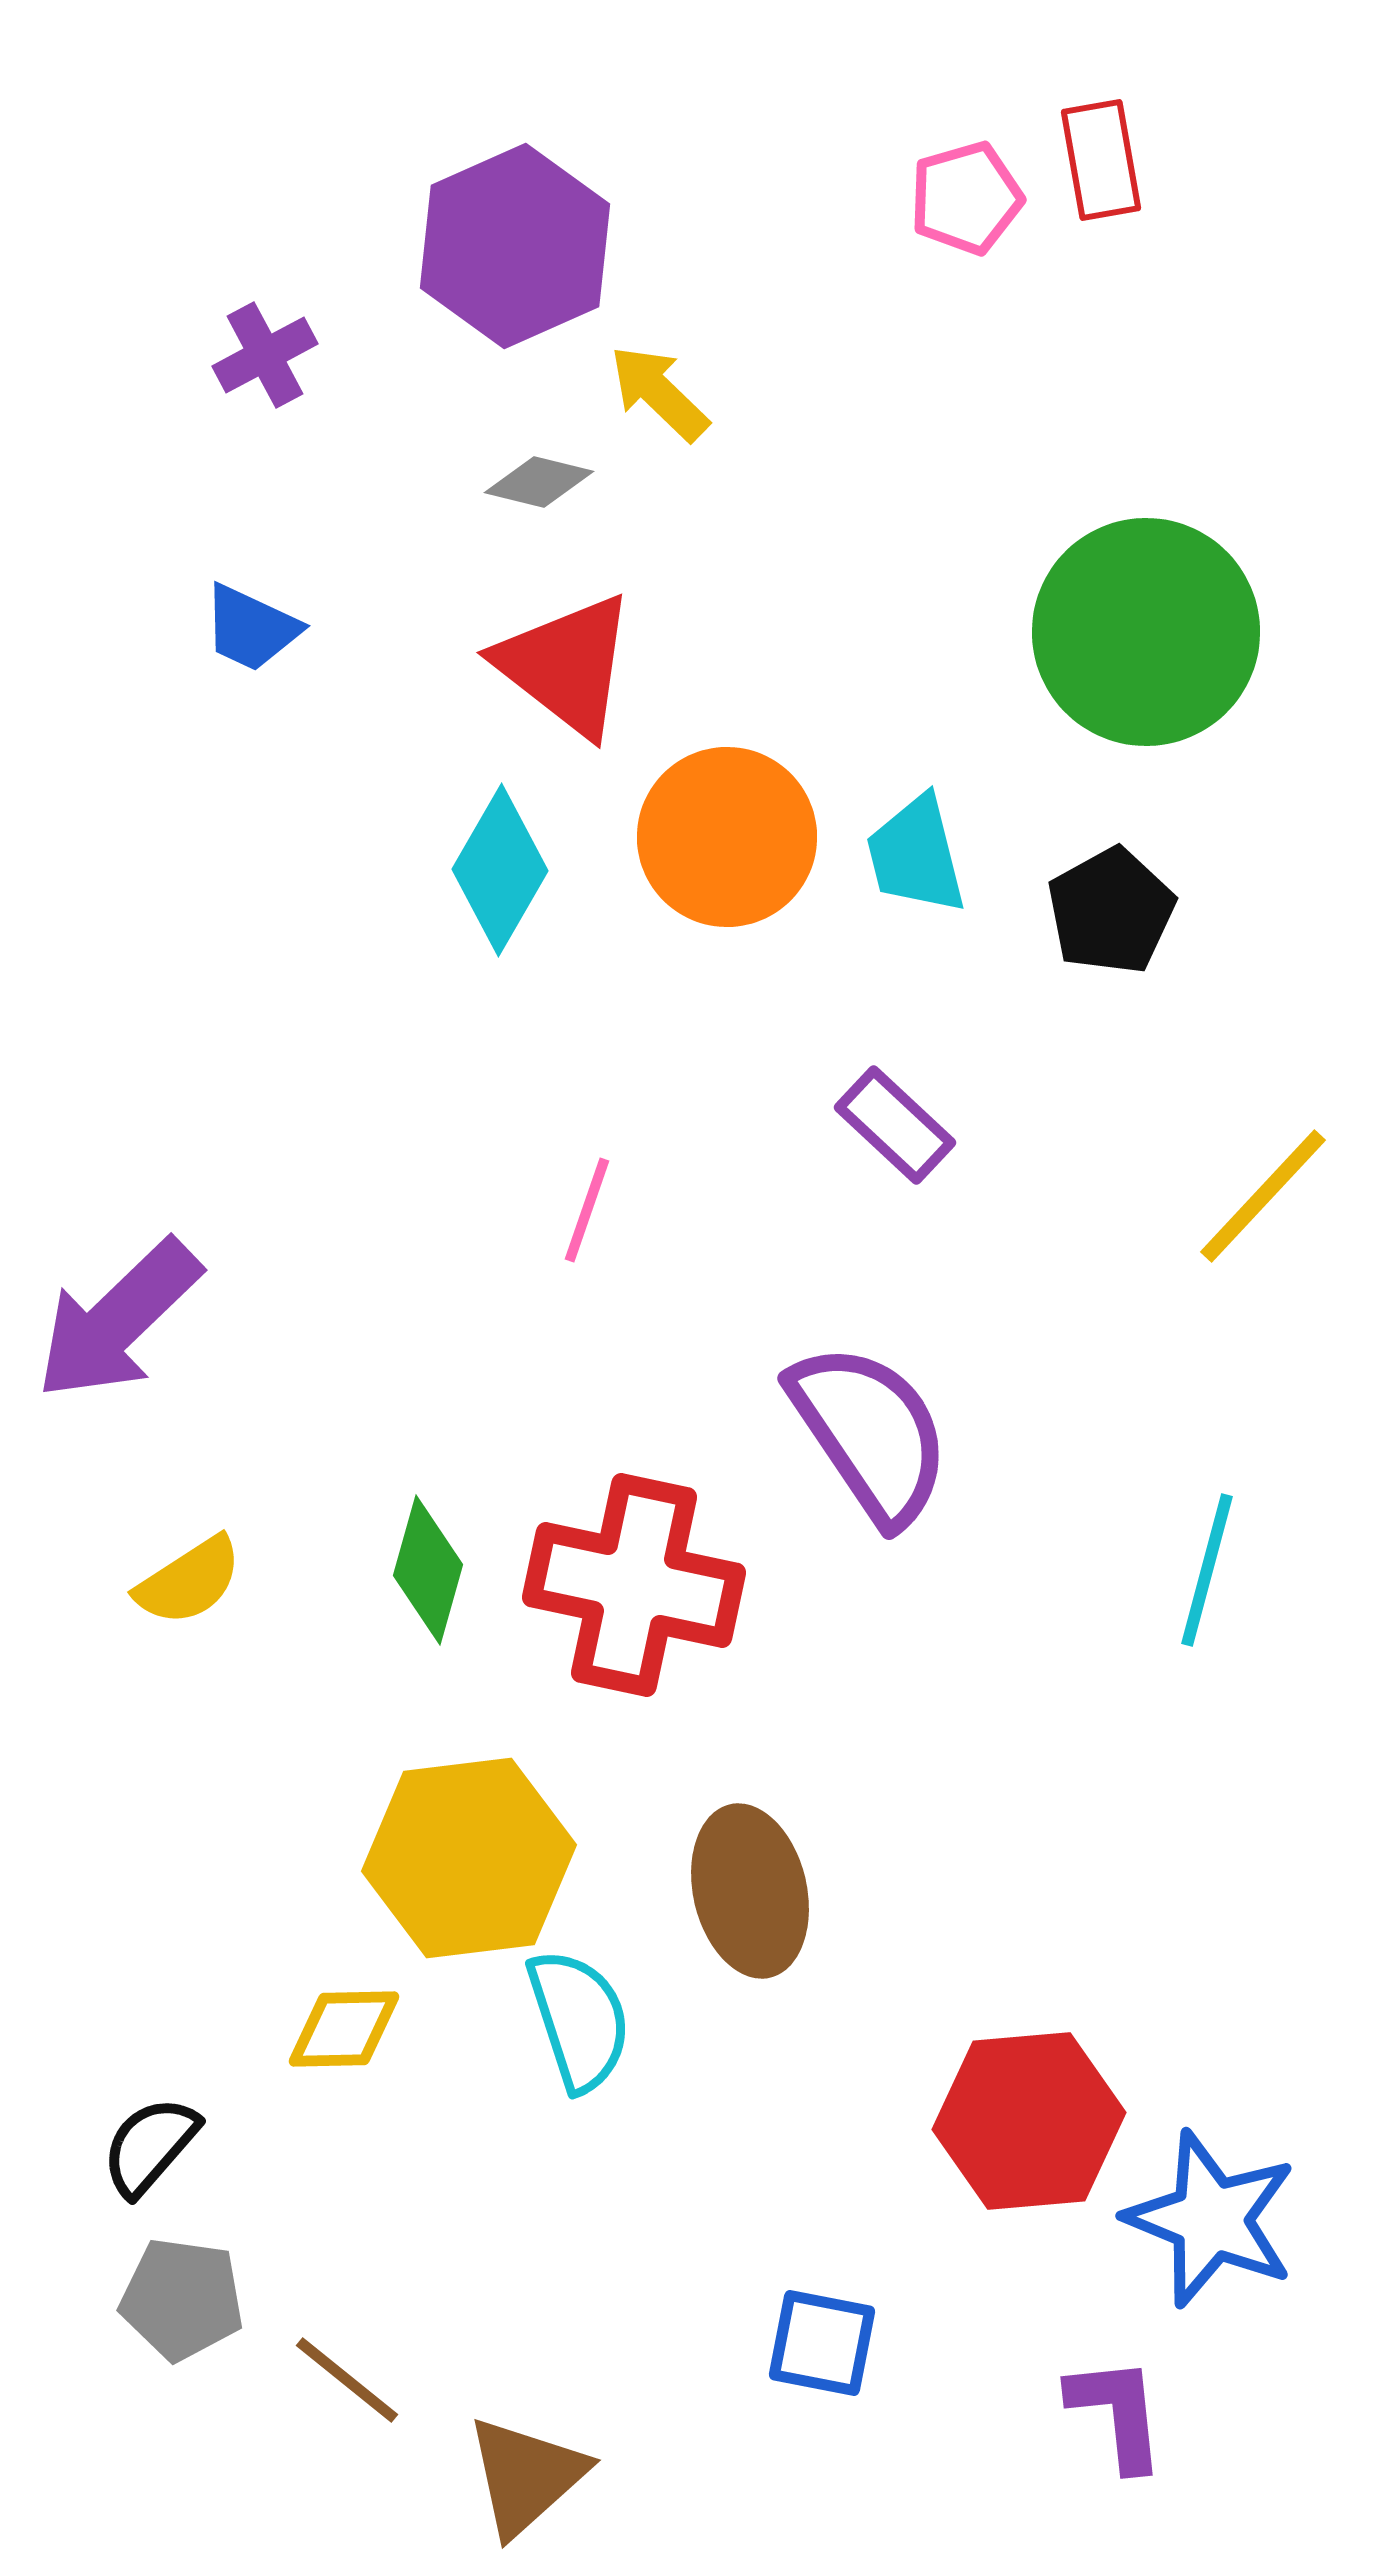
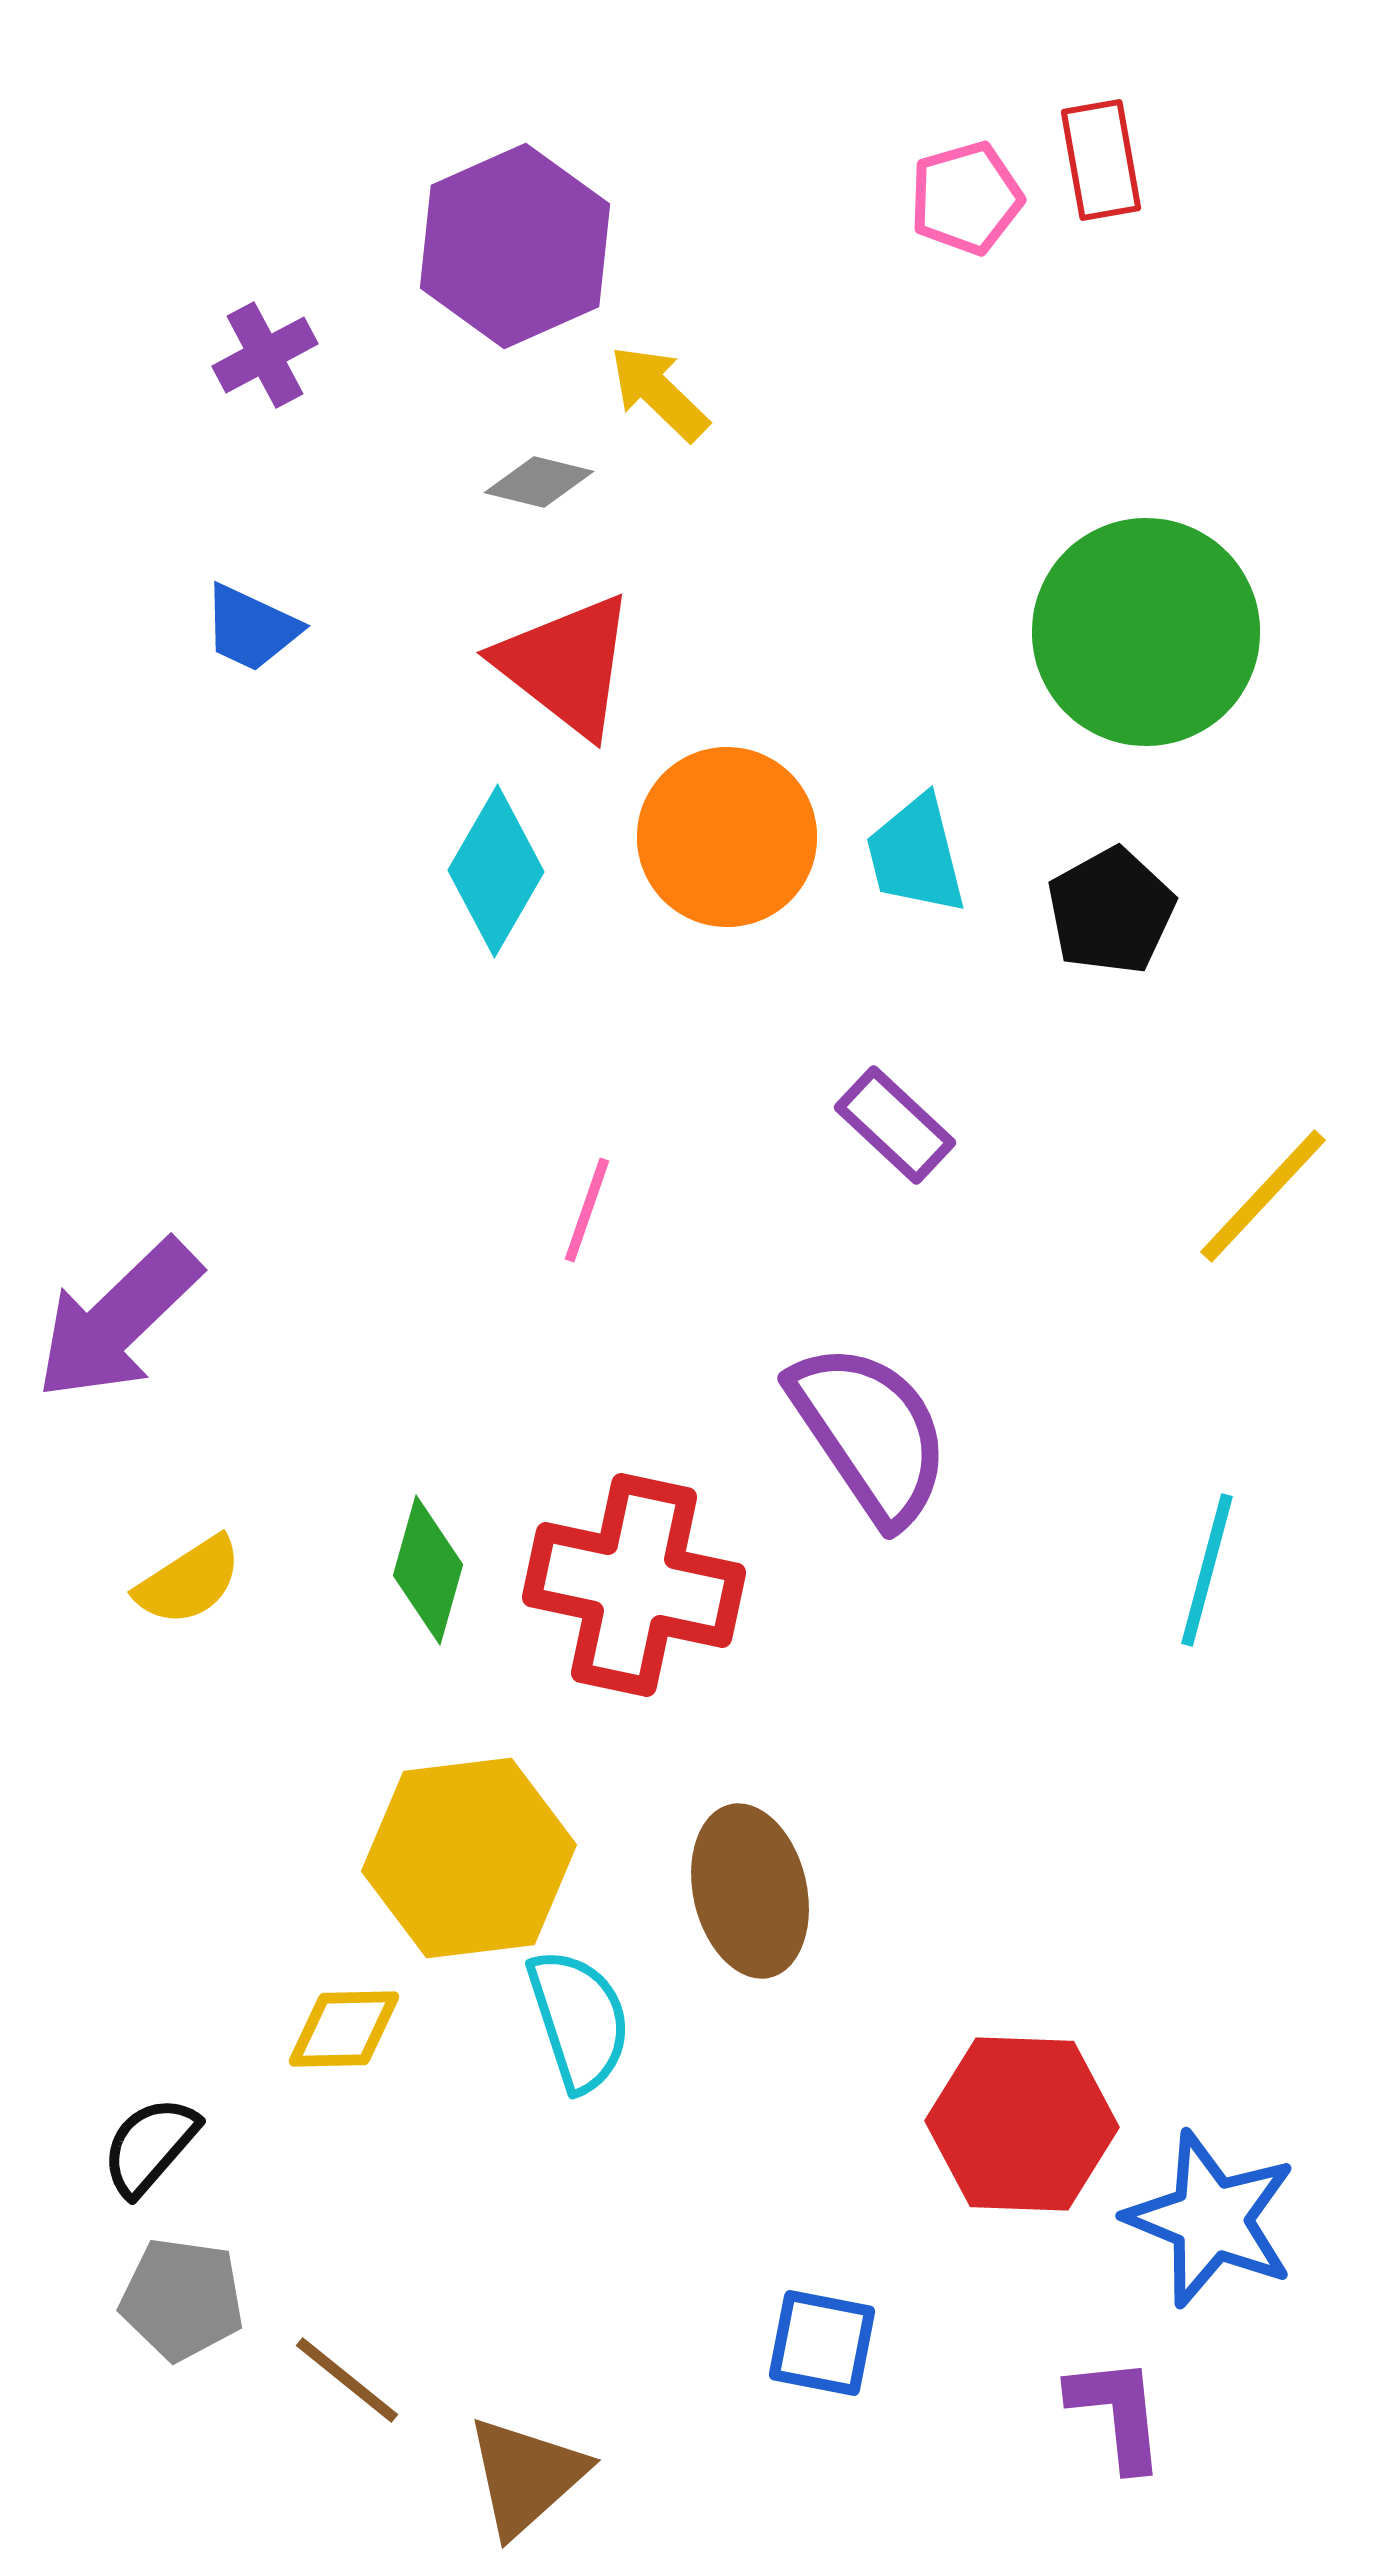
cyan diamond: moved 4 px left, 1 px down
red hexagon: moved 7 px left, 3 px down; rotated 7 degrees clockwise
